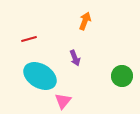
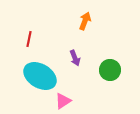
red line: rotated 63 degrees counterclockwise
green circle: moved 12 px left, 6 px up
pink triangle: rotated 18 degrees clockwise
